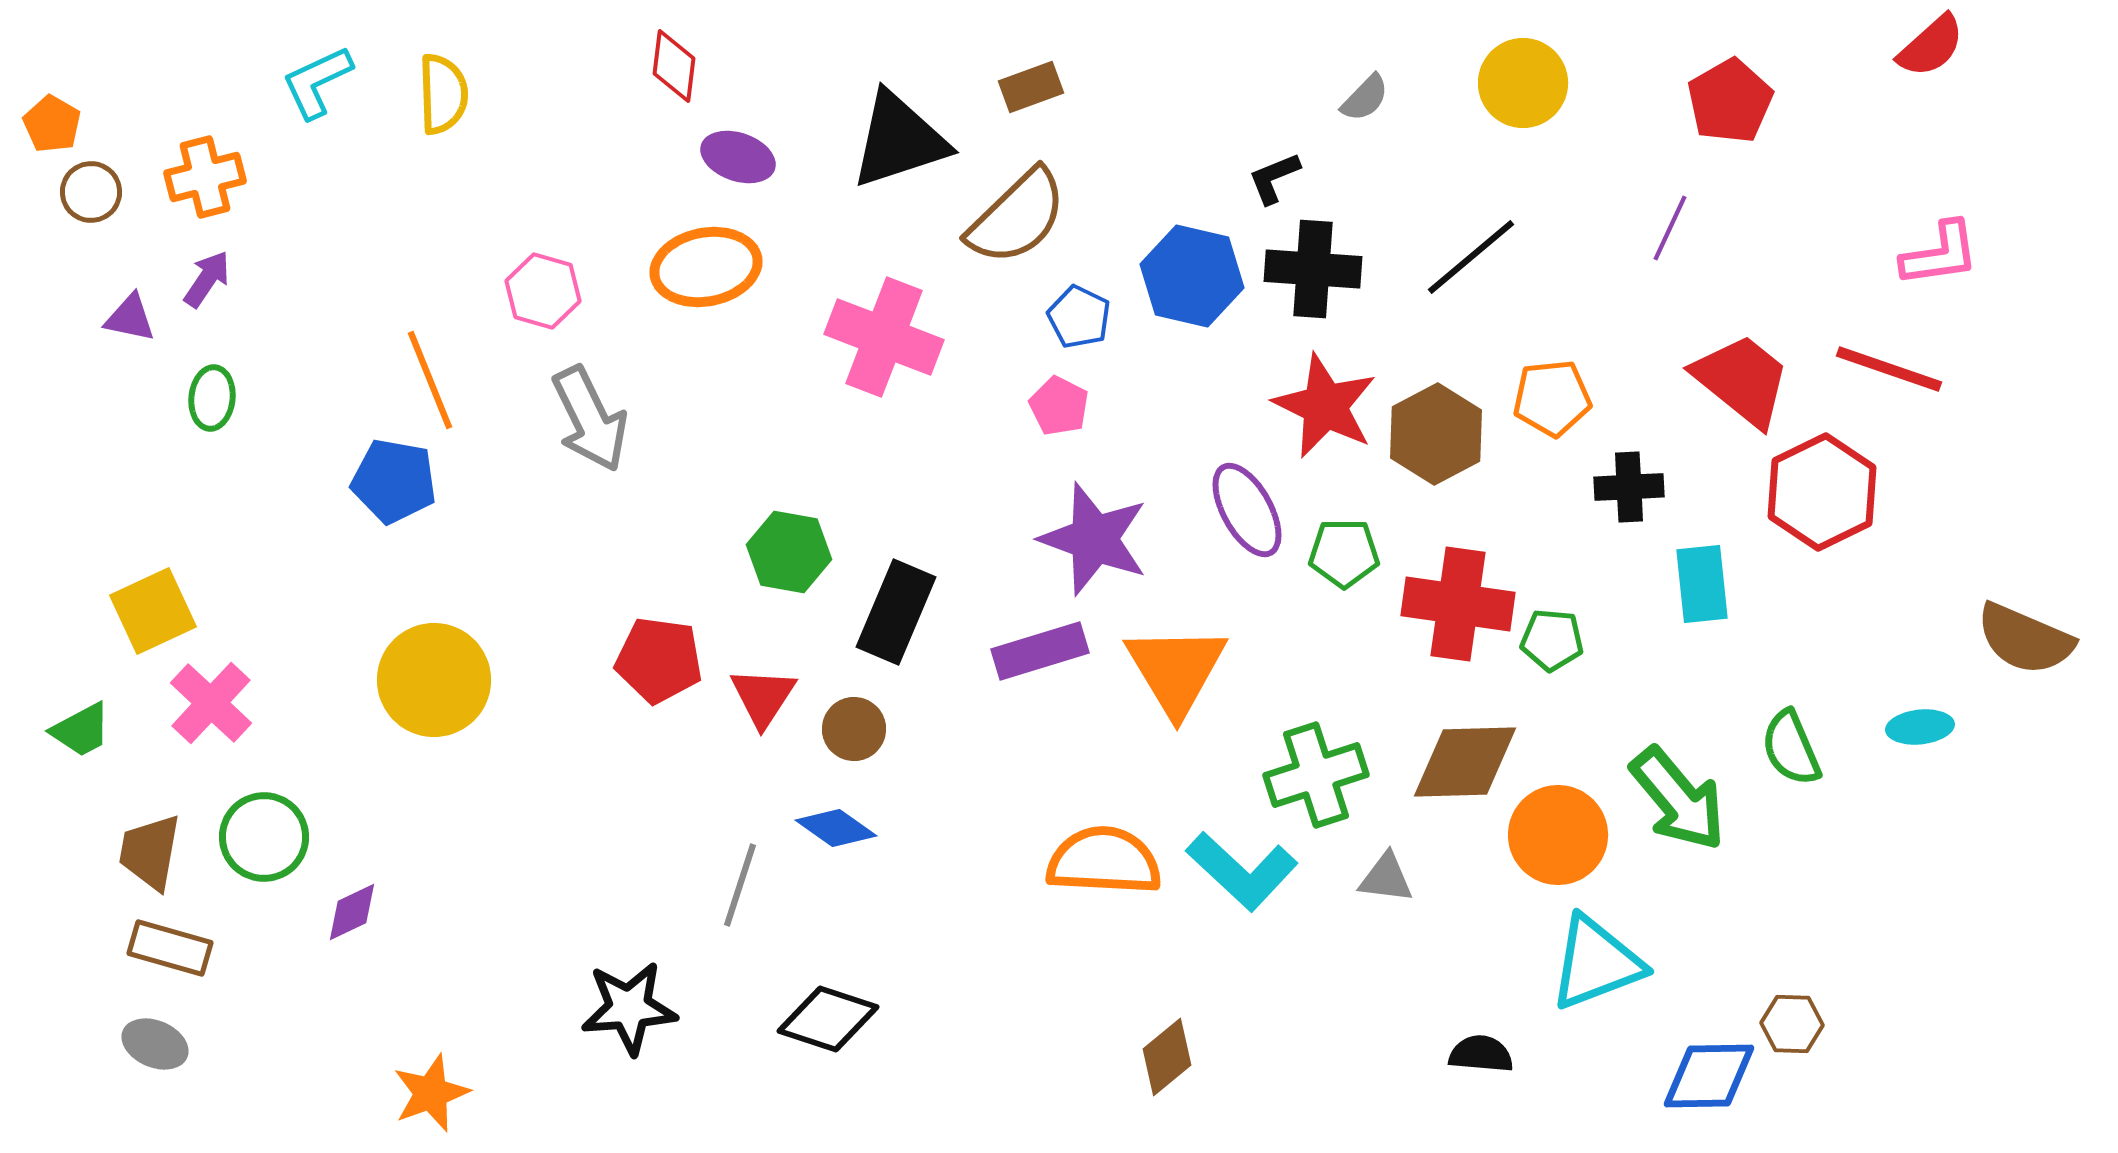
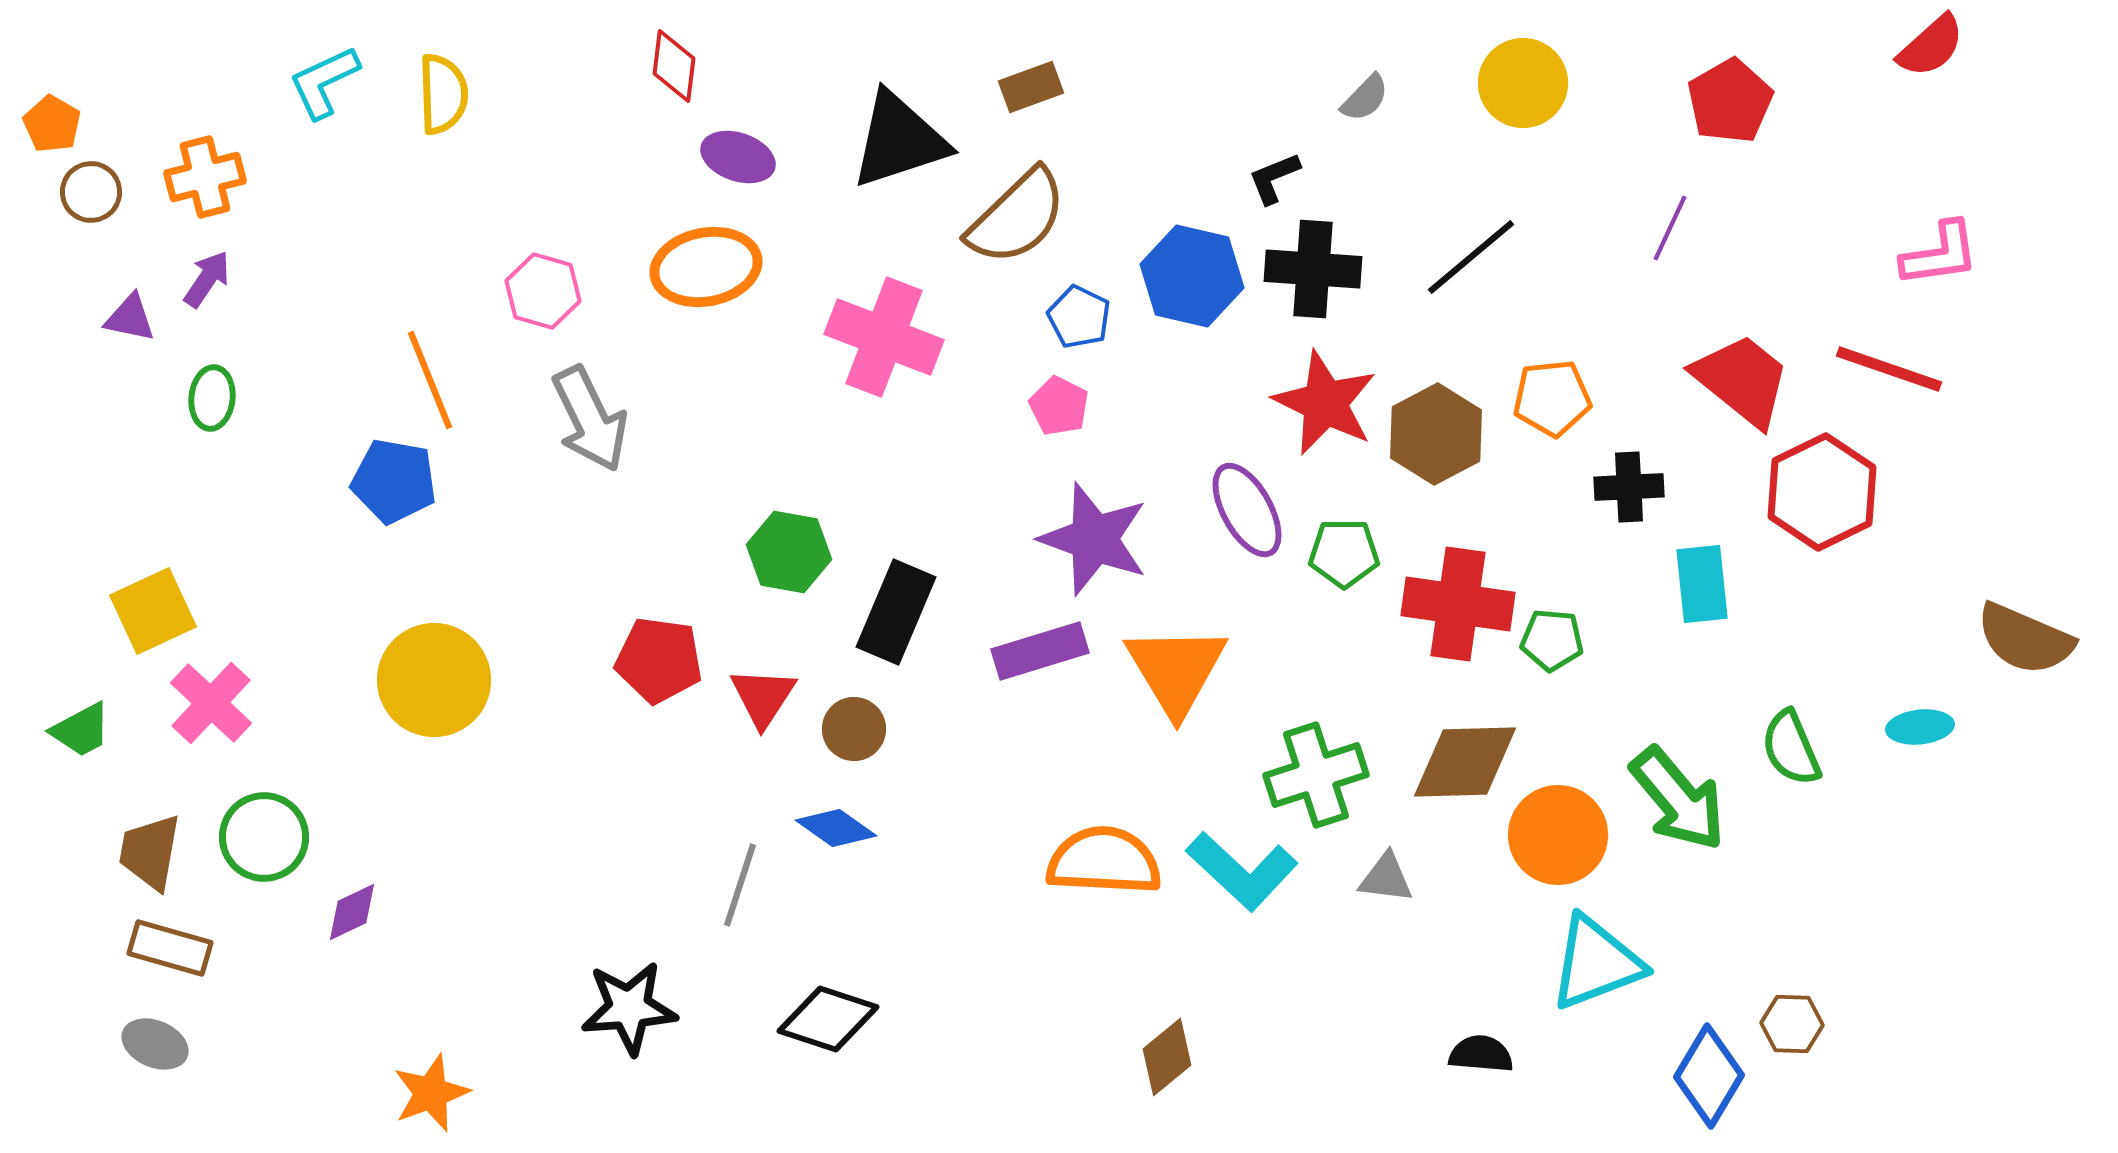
cyan L-shape at (317, 82): moved 7 px right
red star at (1325, 406): moved 3 px up
blue diamond at (1709, 1076): rotated 58 degrees counterclockwise
